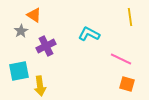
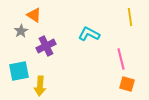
pink line: rotated 50 degrees clockwise
yellow arrow: rotated 12 degrees clockwise
